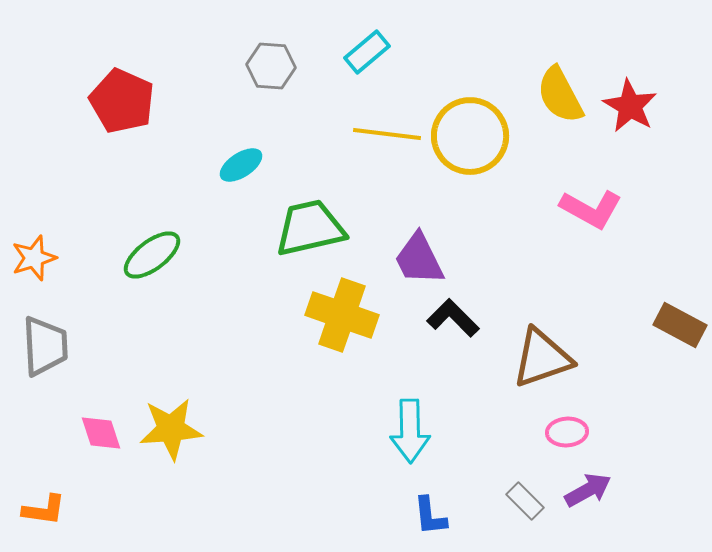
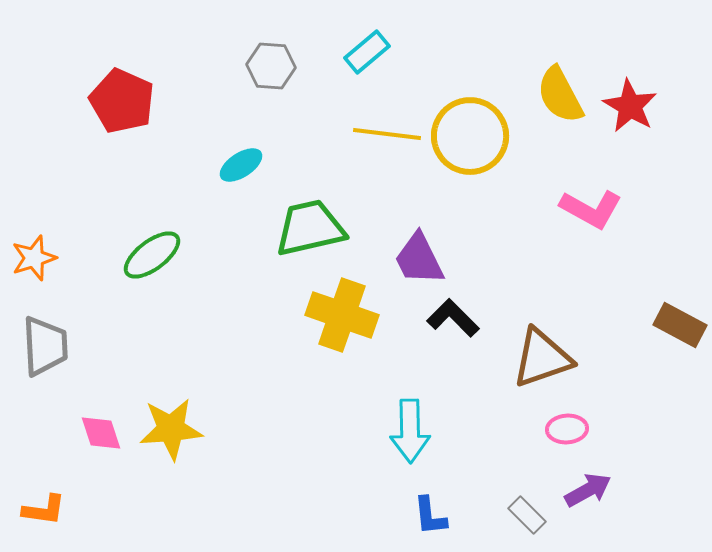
pink ellipse: moved 3 px up
gray rectangle: moved 2 px right, 14 px down
